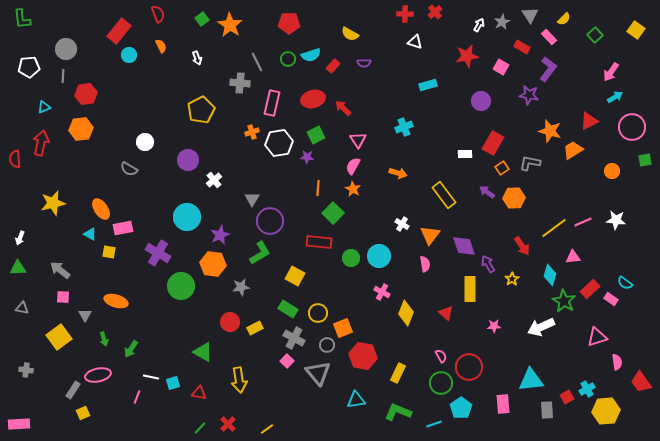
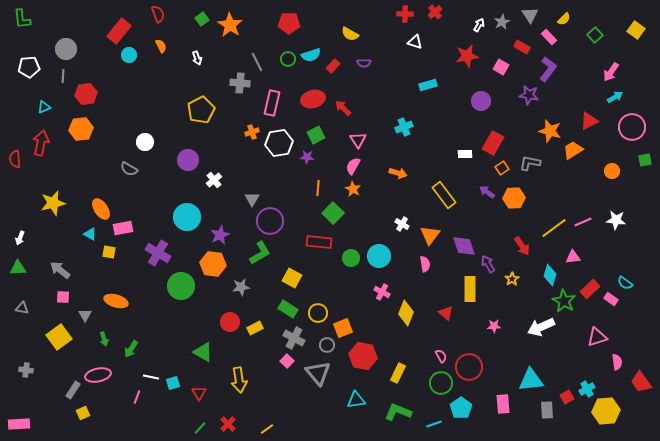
yellow square at (295, 276): moved 3 px left, 2 px down
red triangle at (199, 393): rotated 49 degrees clockwise
